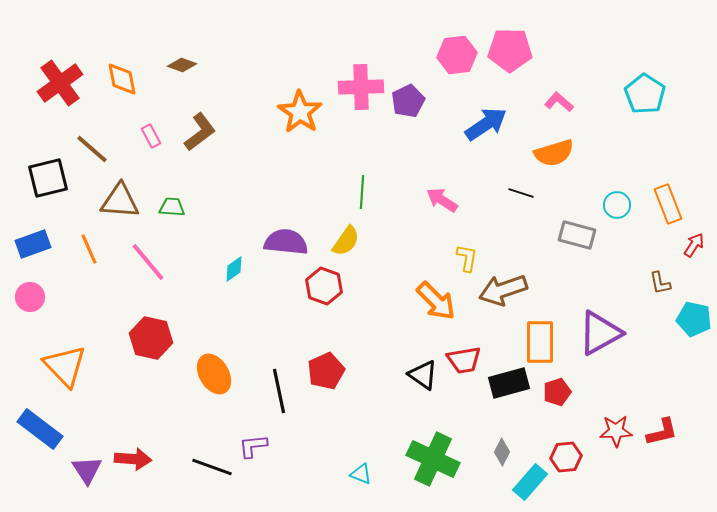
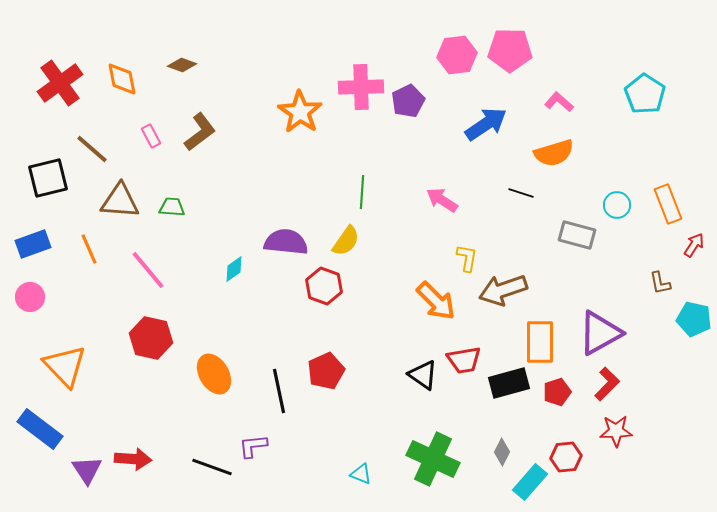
pink line at (148, 262): moved 8 px down
red L-shape at (662, 432): moved 55 px left, 48 px up; rotated 32 degrees counterclockwise
